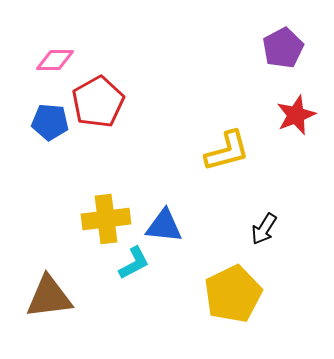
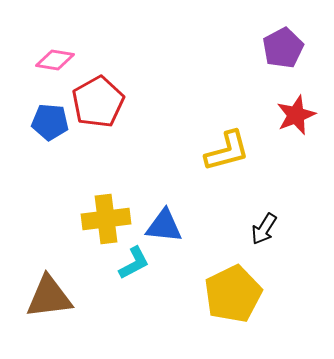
pink diamond: rotated 9 degrees clockwise
